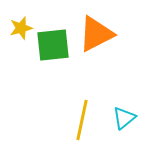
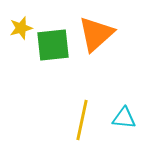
orange triangle: rotated 15 degrees counterclockwise
cyan triangle: rotated 45 degrees clockwise
